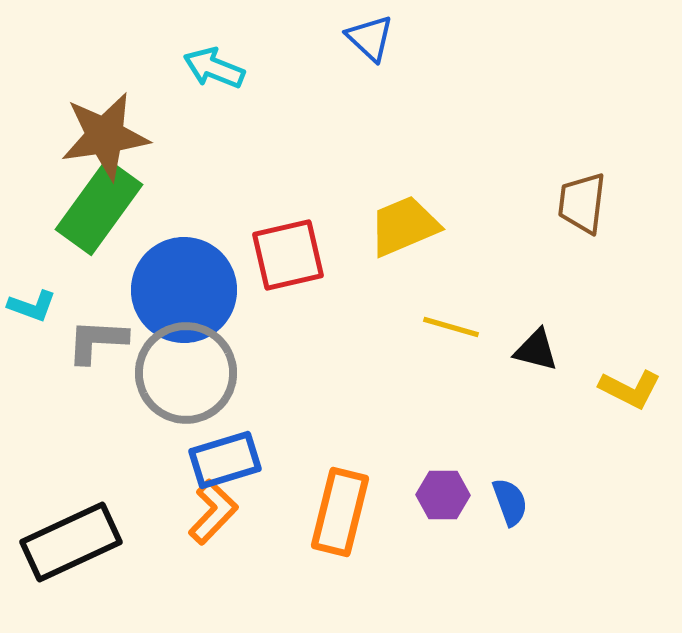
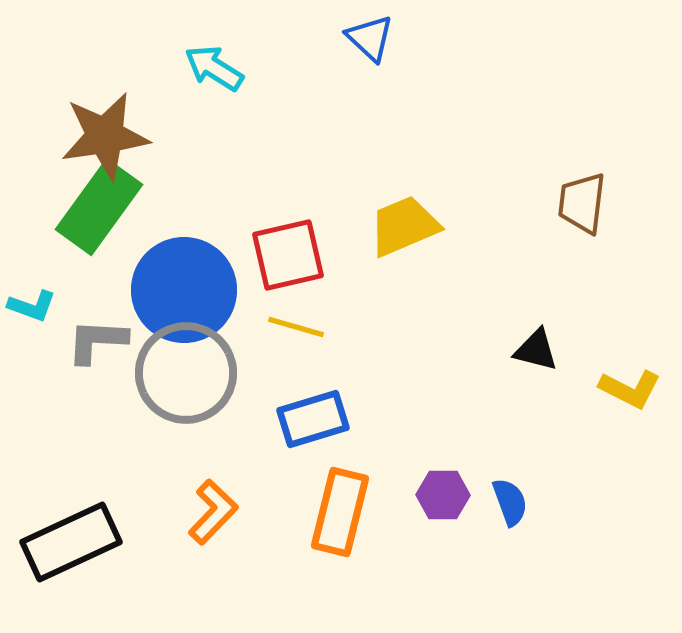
cyan arrow: rotated 10 degrees clockwise
yellow line: moved 155 px left
blue rectangle: moved 88 px right, 41 px up
